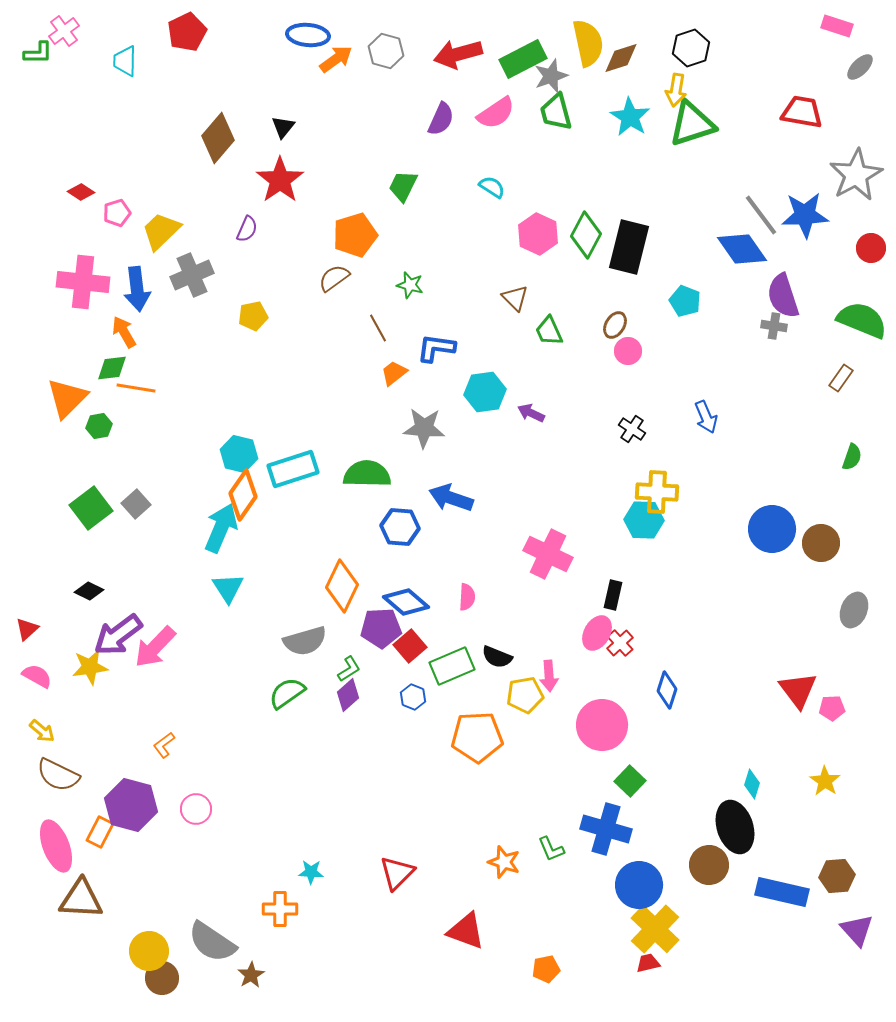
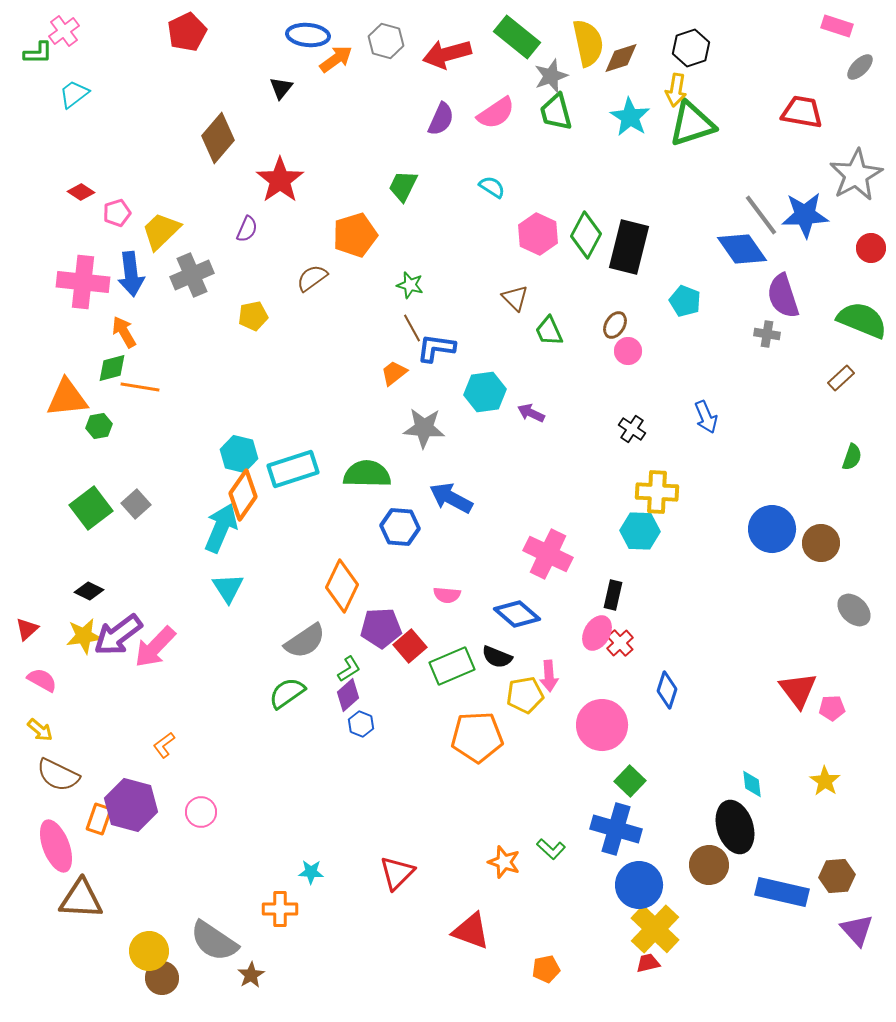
gray hexagon at (386, 51): moved 10 px up
red arrow at (458, 54): moved 11 px left
green rectangle at (523, 59): moved 6 px left, 22 px up; rotated 66 degrees clockwise
cyan trapezoid at (125, 61): moved 51 px left, 33 px down; rotated 52 degrees clockwise
black triangle at (283, 127): moved 2 px left, 39 px up
brown semicircle at (334, 278): moved 22 px left
blue arrow at (137, 289): moved 6 px left, 15 px up
gray cross at (774, 326): moved 7 px left, 8 px down
brown line at (378, 328): moved 34 px right
green diamond at (112, 368): rotated 8 degrees counterclockwise
brown rectangle at (841, 378): rotated 12 degrees clockwise
orange line at (136, 388): moved 4 px right, 1 px up
orange triangle at (67, 398): rotated 39 degrees clockwise
blue arrow at (451, 498): rotated 9 degrees clockwise
cyan hexagon at (644, 520): moved 4 px left, 11 px down
pink semicircle at (467, 597): moved 20 px left, 2 px up; rotated 92 degrees clockwise
blue diamond at (406, 602): moved 111 px right, 12 px down
gray ellipse at (854, 610): rotated 68 degrees counterclockwise
gray semicircle at (305, 641): rotated 18 degrees counterclockwise
yellow star at (90, 667): moved 6 px left, 31 px up
pink semicircle at (37, 676): moved 5 px right, 4 px down
blue hexagon at (413, 697): moved 52 px left, 27 px down
yellow arrow at (42, 731): moved 2 px left, 1 px up
cyan diamond at (752, 784): rotated 24 degrees counterclockwise
pink circle at (196, 809): moved 5 px right, 3 px down
blue cross at (606, 829): moved 10 px right
orange rectangle at (100, 832): moved 1 px left, 13 px up; rotated 8 degrees counterclockwise
green L-shape at (551, 849): rotated 24 degrees counterclockwise
red triangle at (466, 931): moved 5 px right
gray semicircle at (212, 942): moved 2 px right, 1 px up
